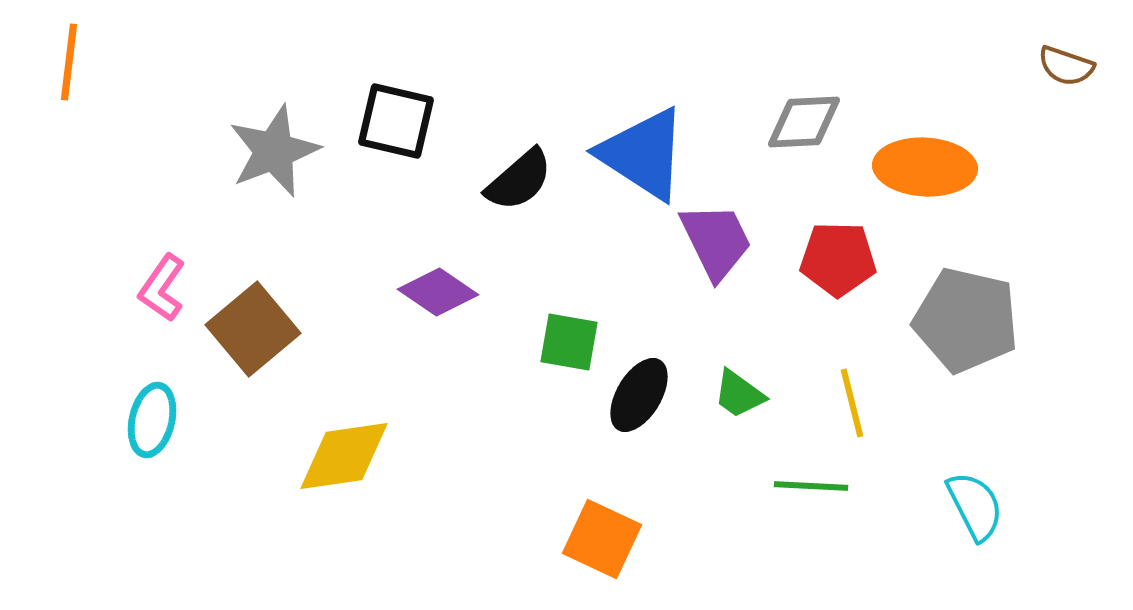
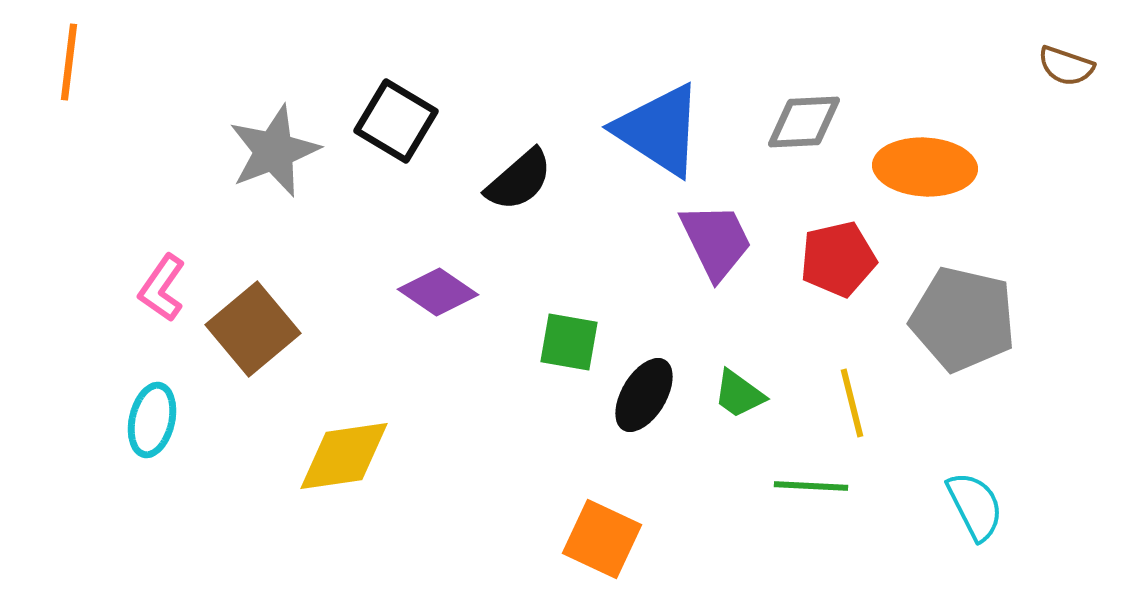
black square: rotated 18 degrees clockwise
blue triangle: moved 16 px right, 24 px up
red pentagon: rotated 14 degrees counterclockwise
gray pentagon: moved 3 px left, 1 px up
black ellipse: moved 5 px right
